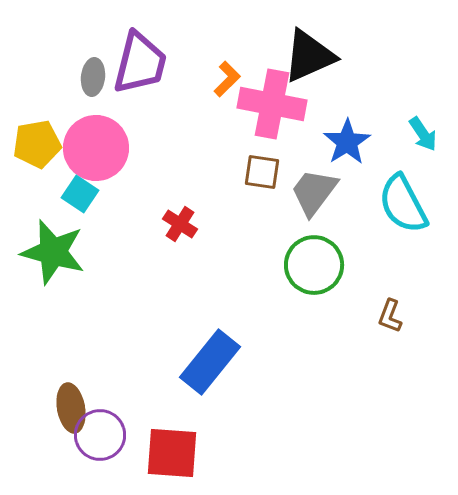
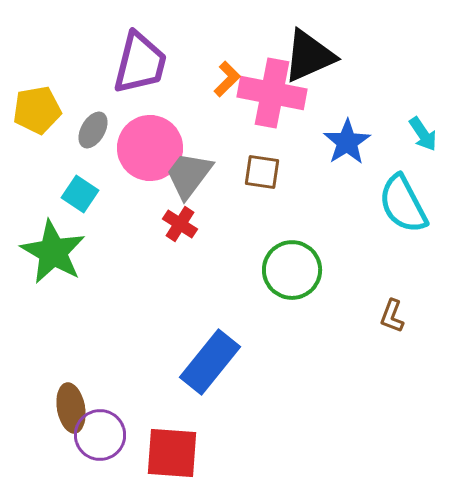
gray ellipse: moved 53 px down; rotated 24 degrees clockwise
pink cross: moved 11 px up
yellow pentagon: moved 34 px up
pink circle: moved 54 px right
gray trapezoid: moved 125 px left, 17 px up
green star: rotated 14 degrees clockwise
green circle: moved 22 px left, 5 px down
brown L-shape: moved 2 px right
